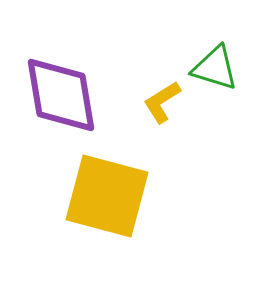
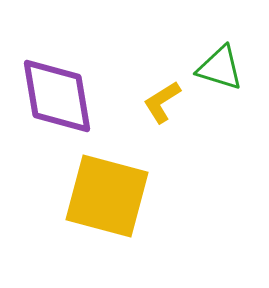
green triangle: moved 5 px right
purple diamond: moved 4 px left, 1 px down
